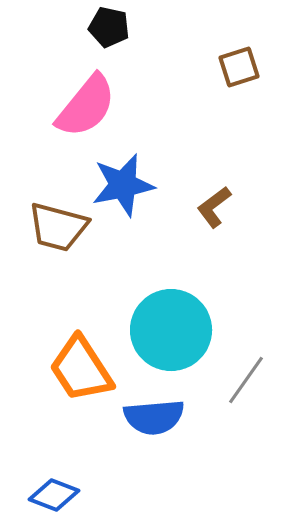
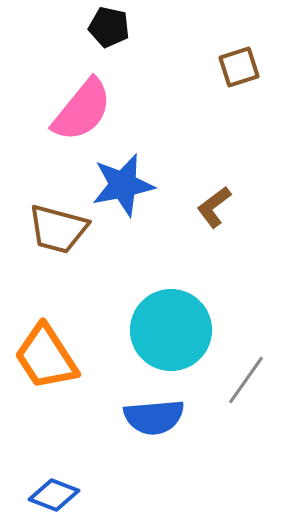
pink semicircle: moved 4 px left, 4 px down
brown trapezoid: moved 2 px down
orange trapezoid: moved 35 px left, 12 px up
